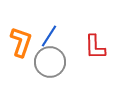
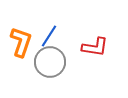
red L-shape: rotated 80 degrees counterclockwise
